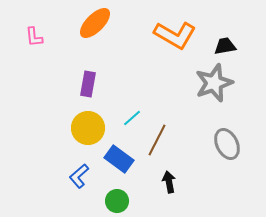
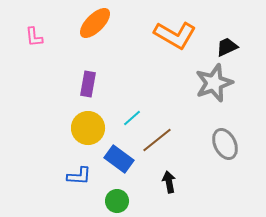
black trapezoid: moved 2 px right, 1 px down; rotated 15 degrees counterclockwise
brown line: rotated 24 degrees clockwise
gray ellipse: moved 2 px left
blue L-shape: rotated 135 degrees counterclockwise
